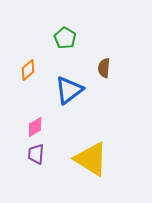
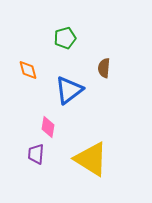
green pentagon: rotated 25 degrees clockwise
orange diamond: rotated 65 degrees counterclockwise
pink diamond: moved 13 px right; rotated 50 degrees counterclockwise
